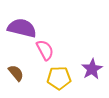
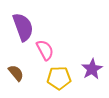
purple semicircle: moved 1 px right, 1 px up; rotated 56 degrees clockwise
